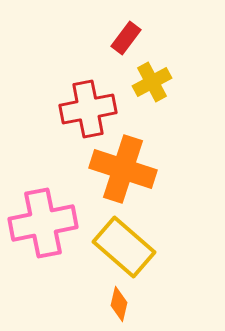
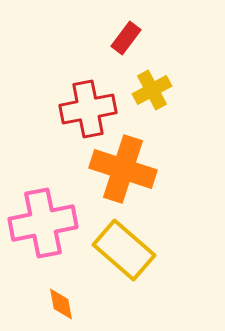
yellow cross: moved 8 px down
yellow rectangle: moved 3 px down
orange diamond: moved 58 px left; rotated 24 degrees counterclockwise
